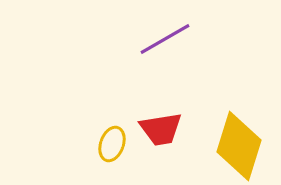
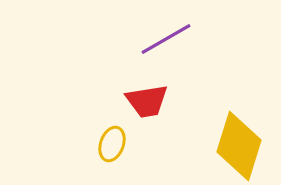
purple line: moved 1 px right
red trapezoid: moved 14 px left, 28 px up
